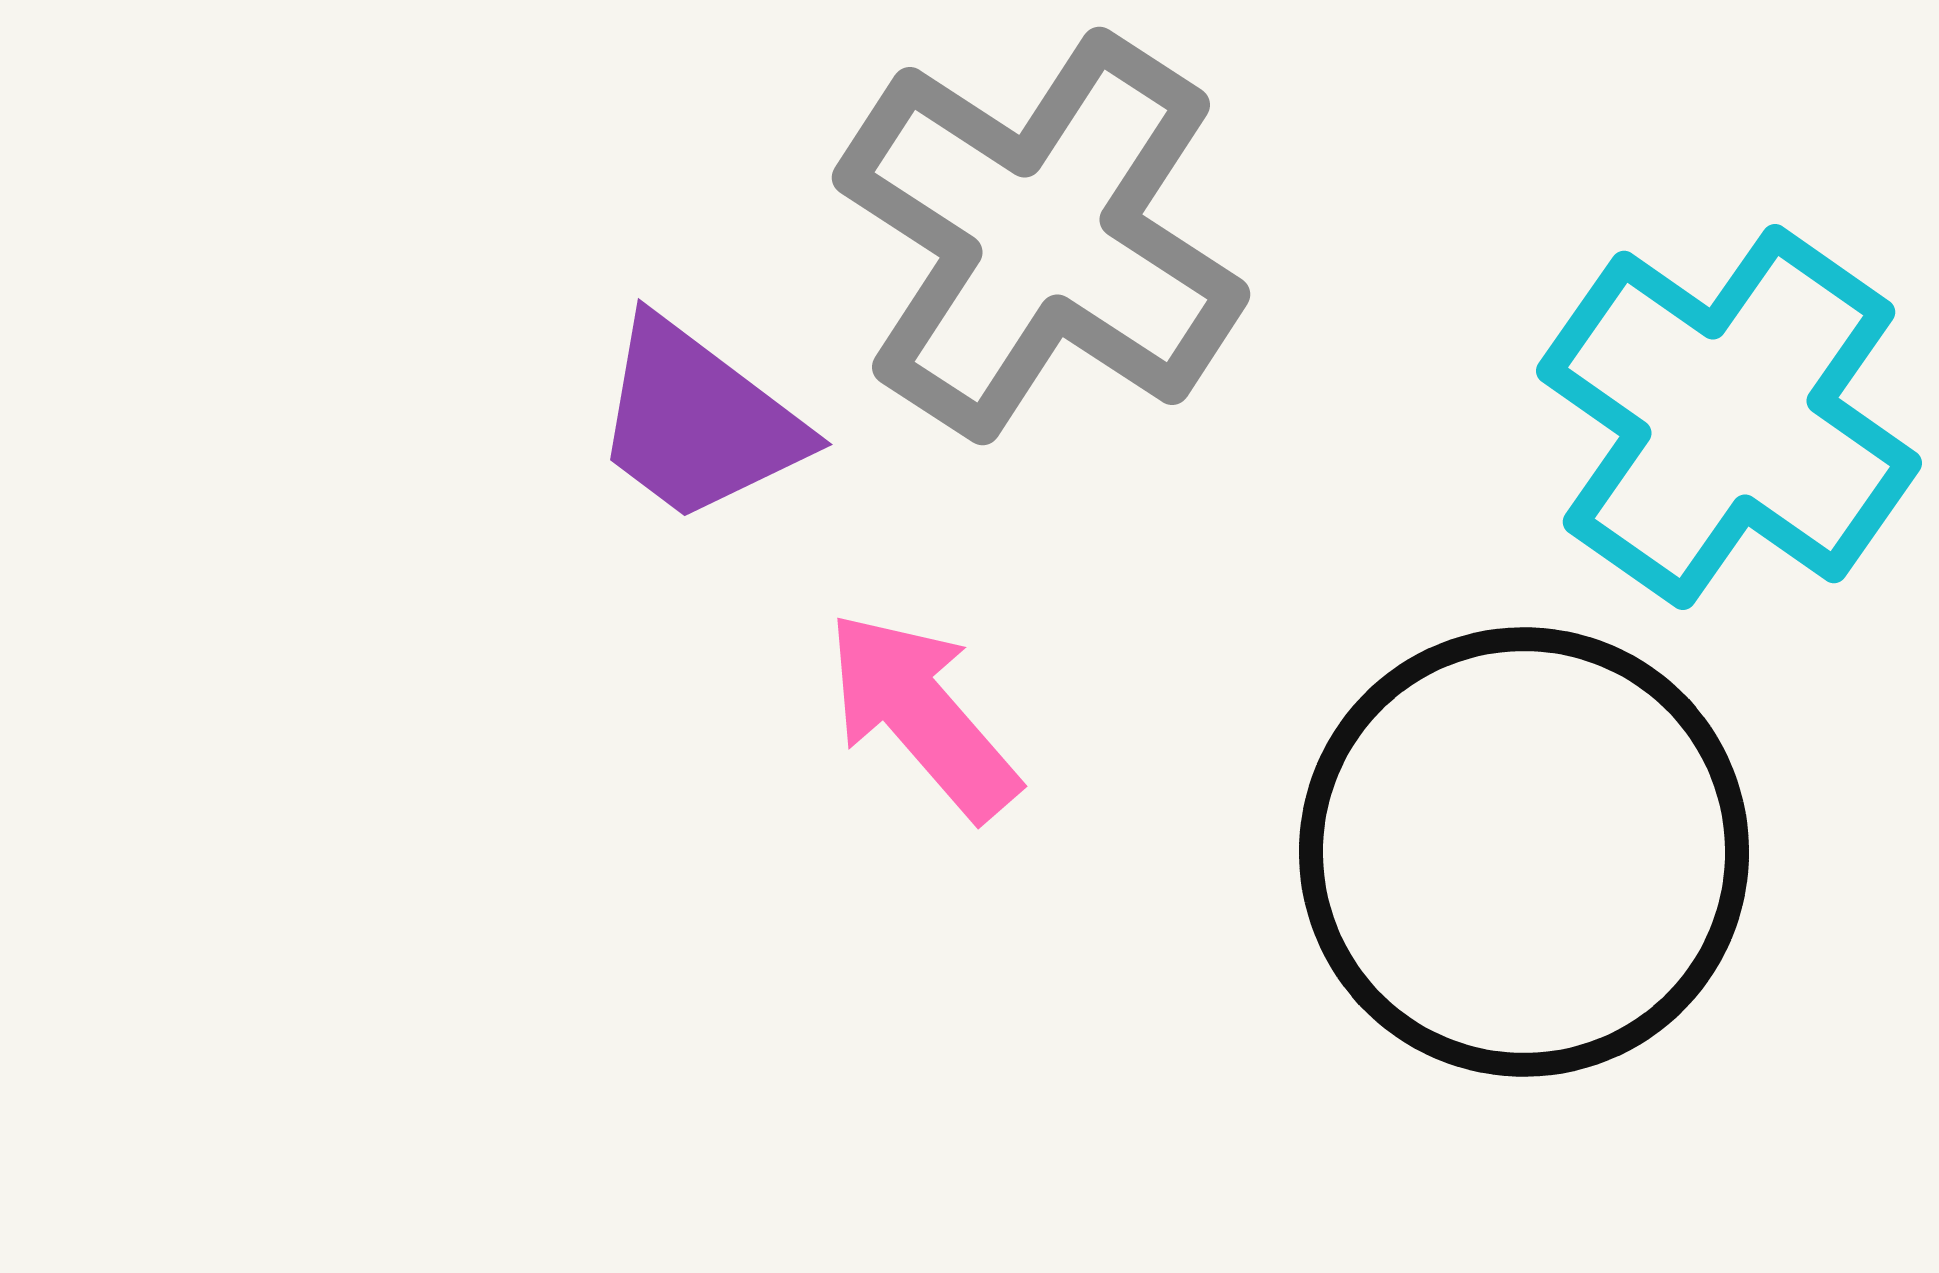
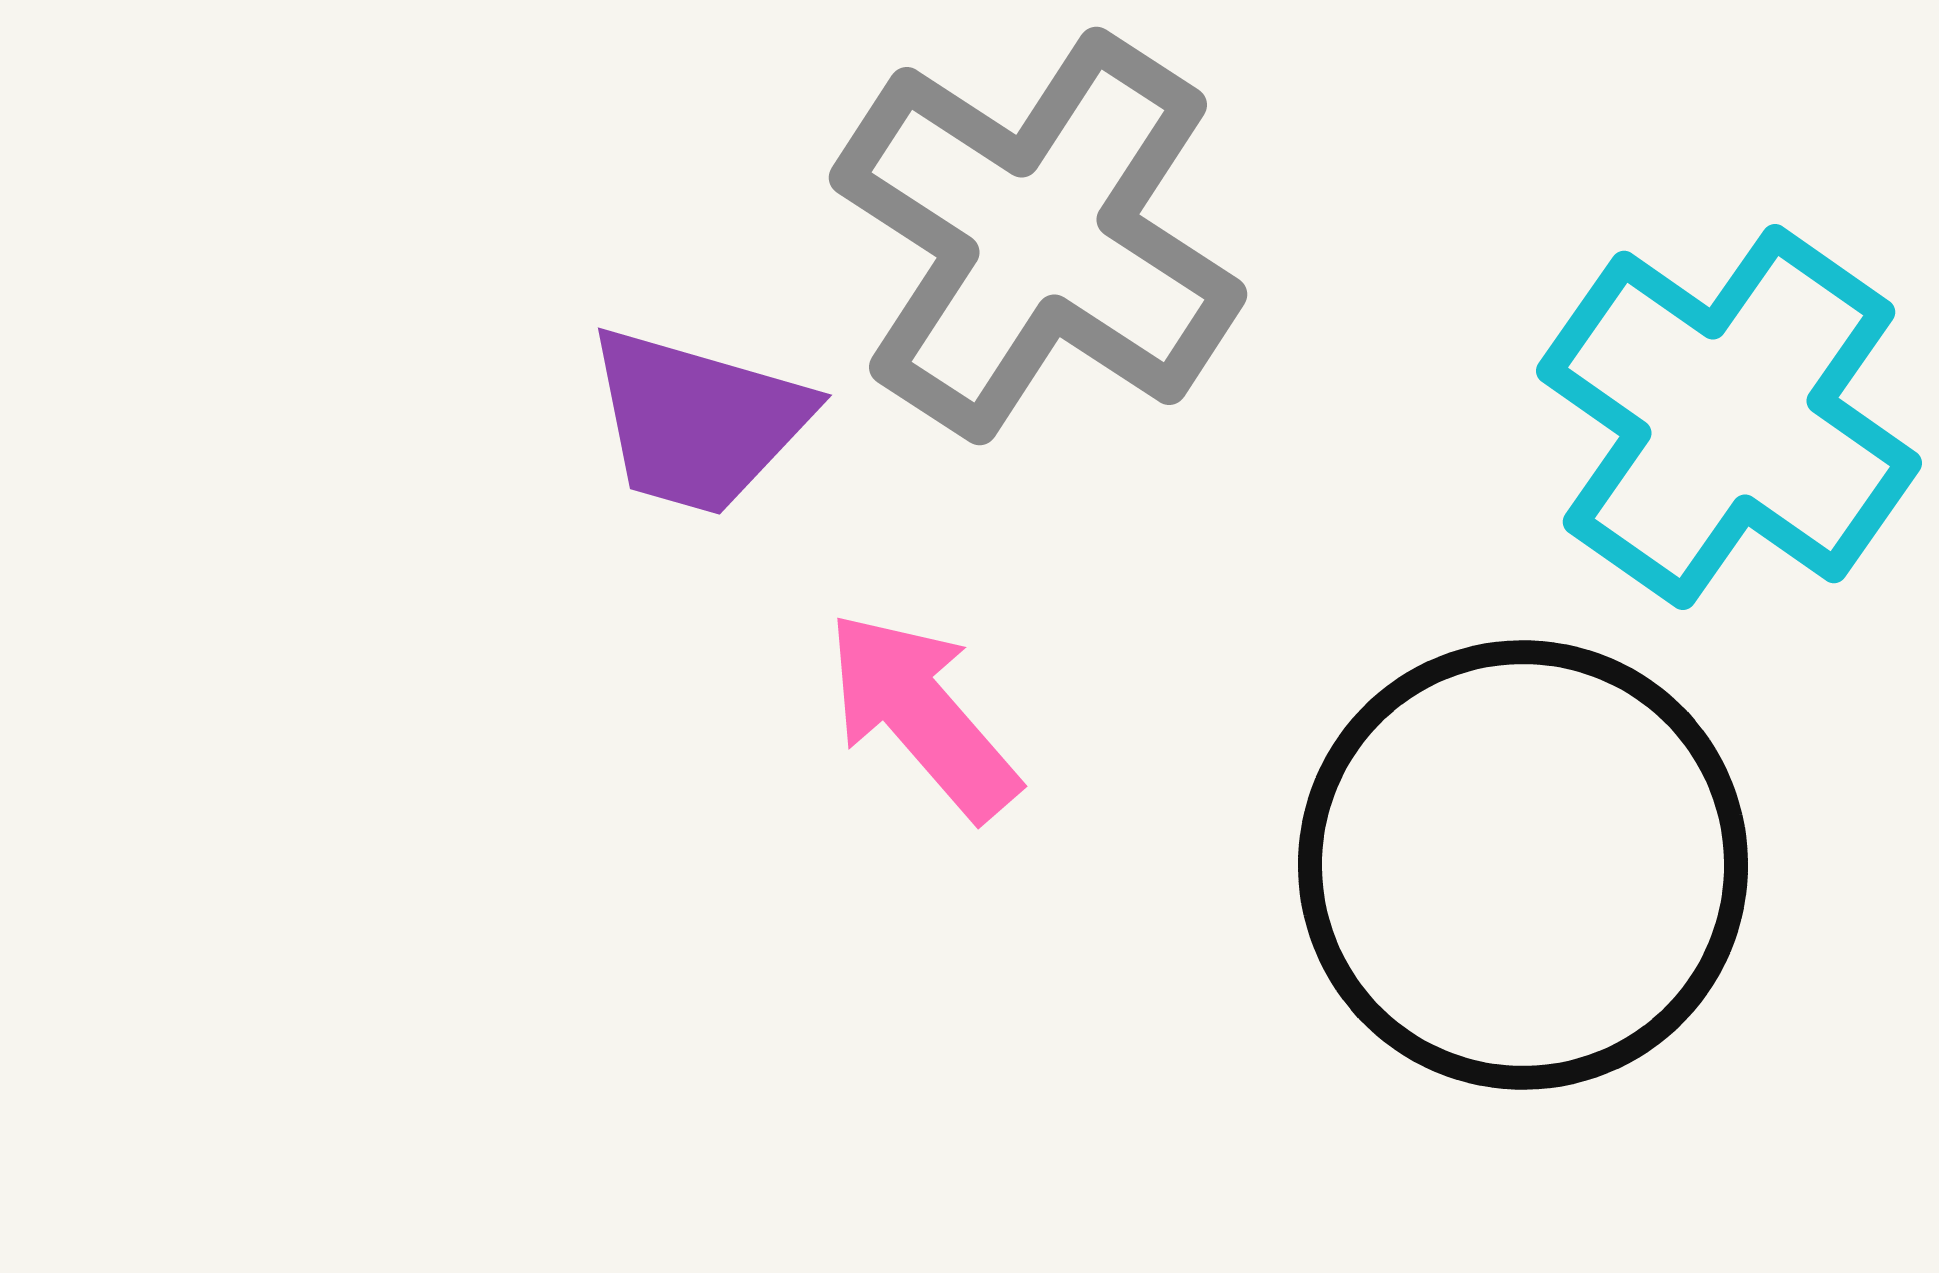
gray cross: moved 3 px left
purple trapezoid: rotated 21 degrees counterclockwise
black circle: moved 1 px left, 13 px down
